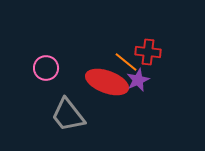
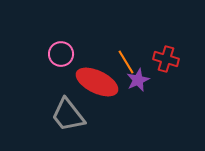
red cross: moved 18 px right, 7 px down; rotated 10 degrees clockwise
orange line: rotated 20 degrees clockwise
pink circle: moved 15 px right, 14 px up
red ellipse: moved 10 px left; rotated 6 degrees clockwise
